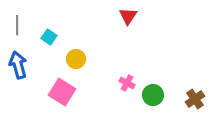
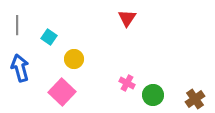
red triangle: moved 1 px left, 2 px down
yellow circle: moved 2 px left
blue arrow: moved 2 px right, 3 px down
pink square: rotated 12 degrees clockwise
